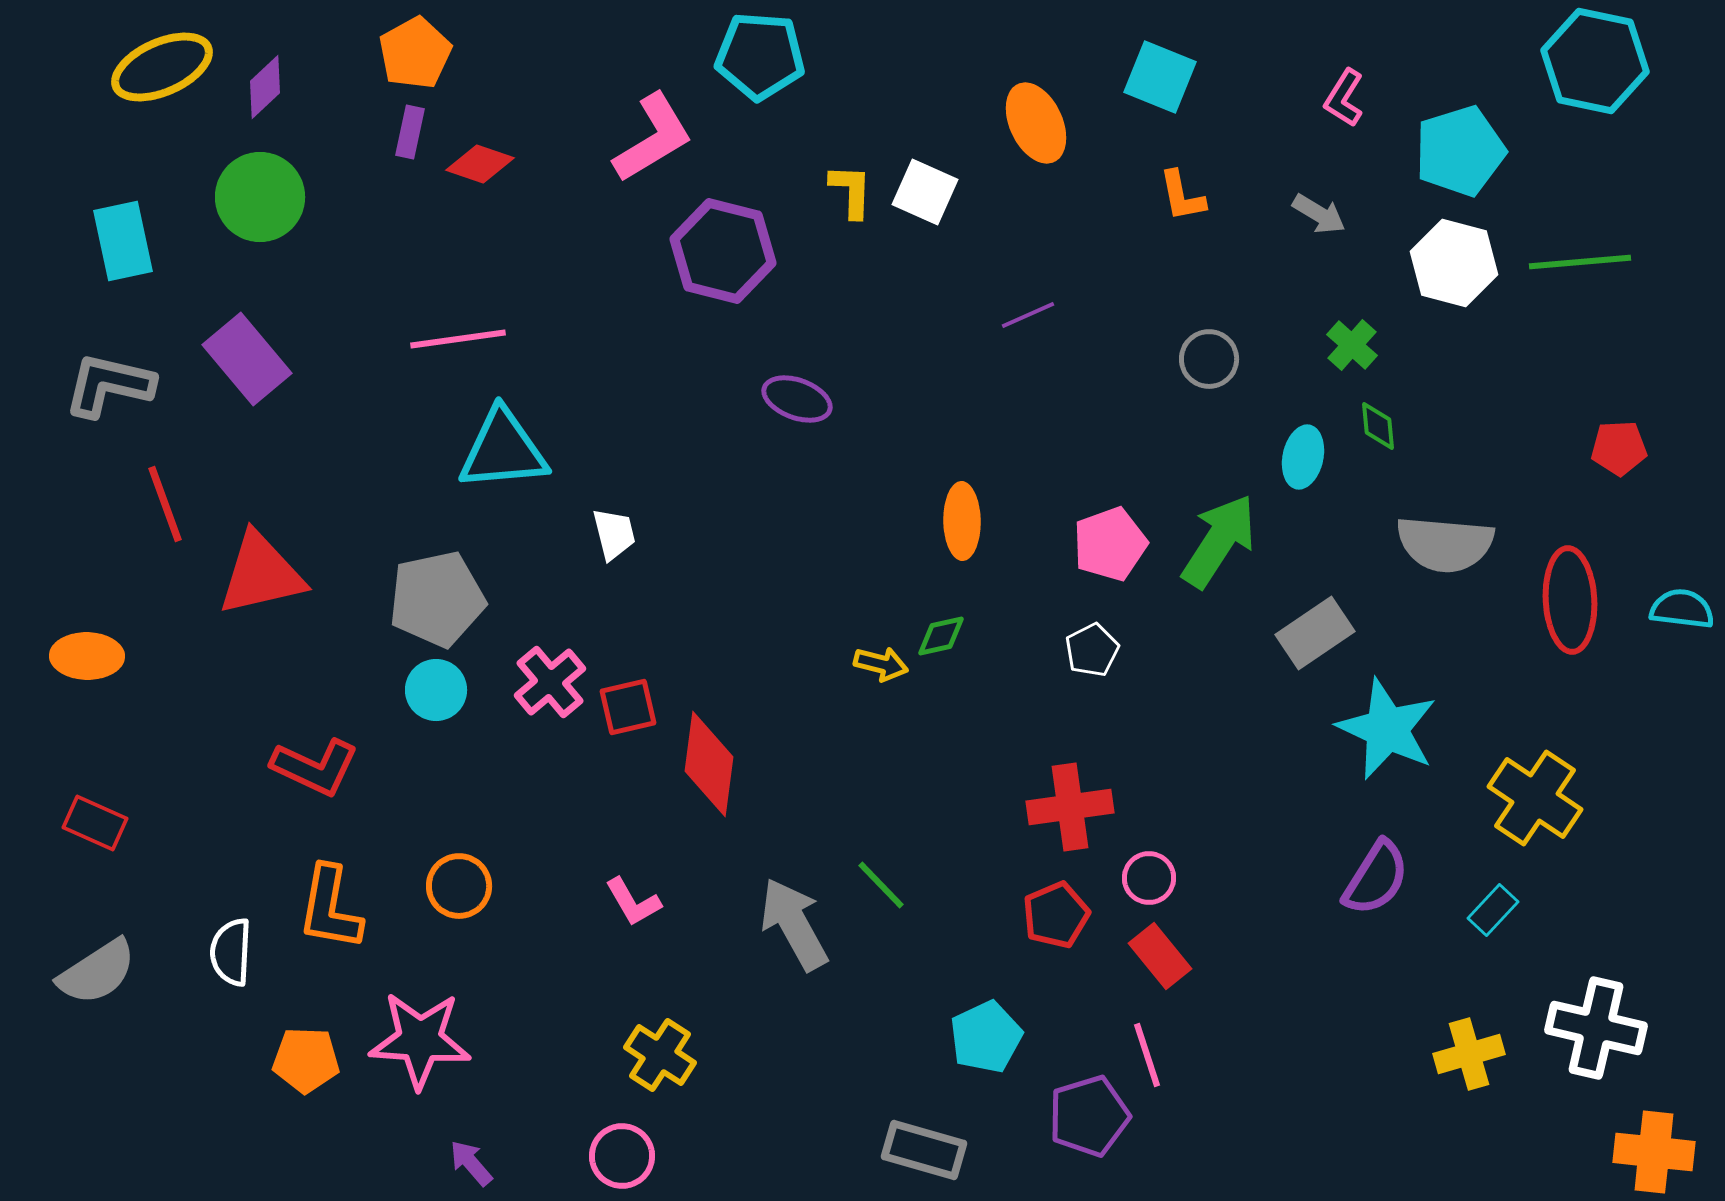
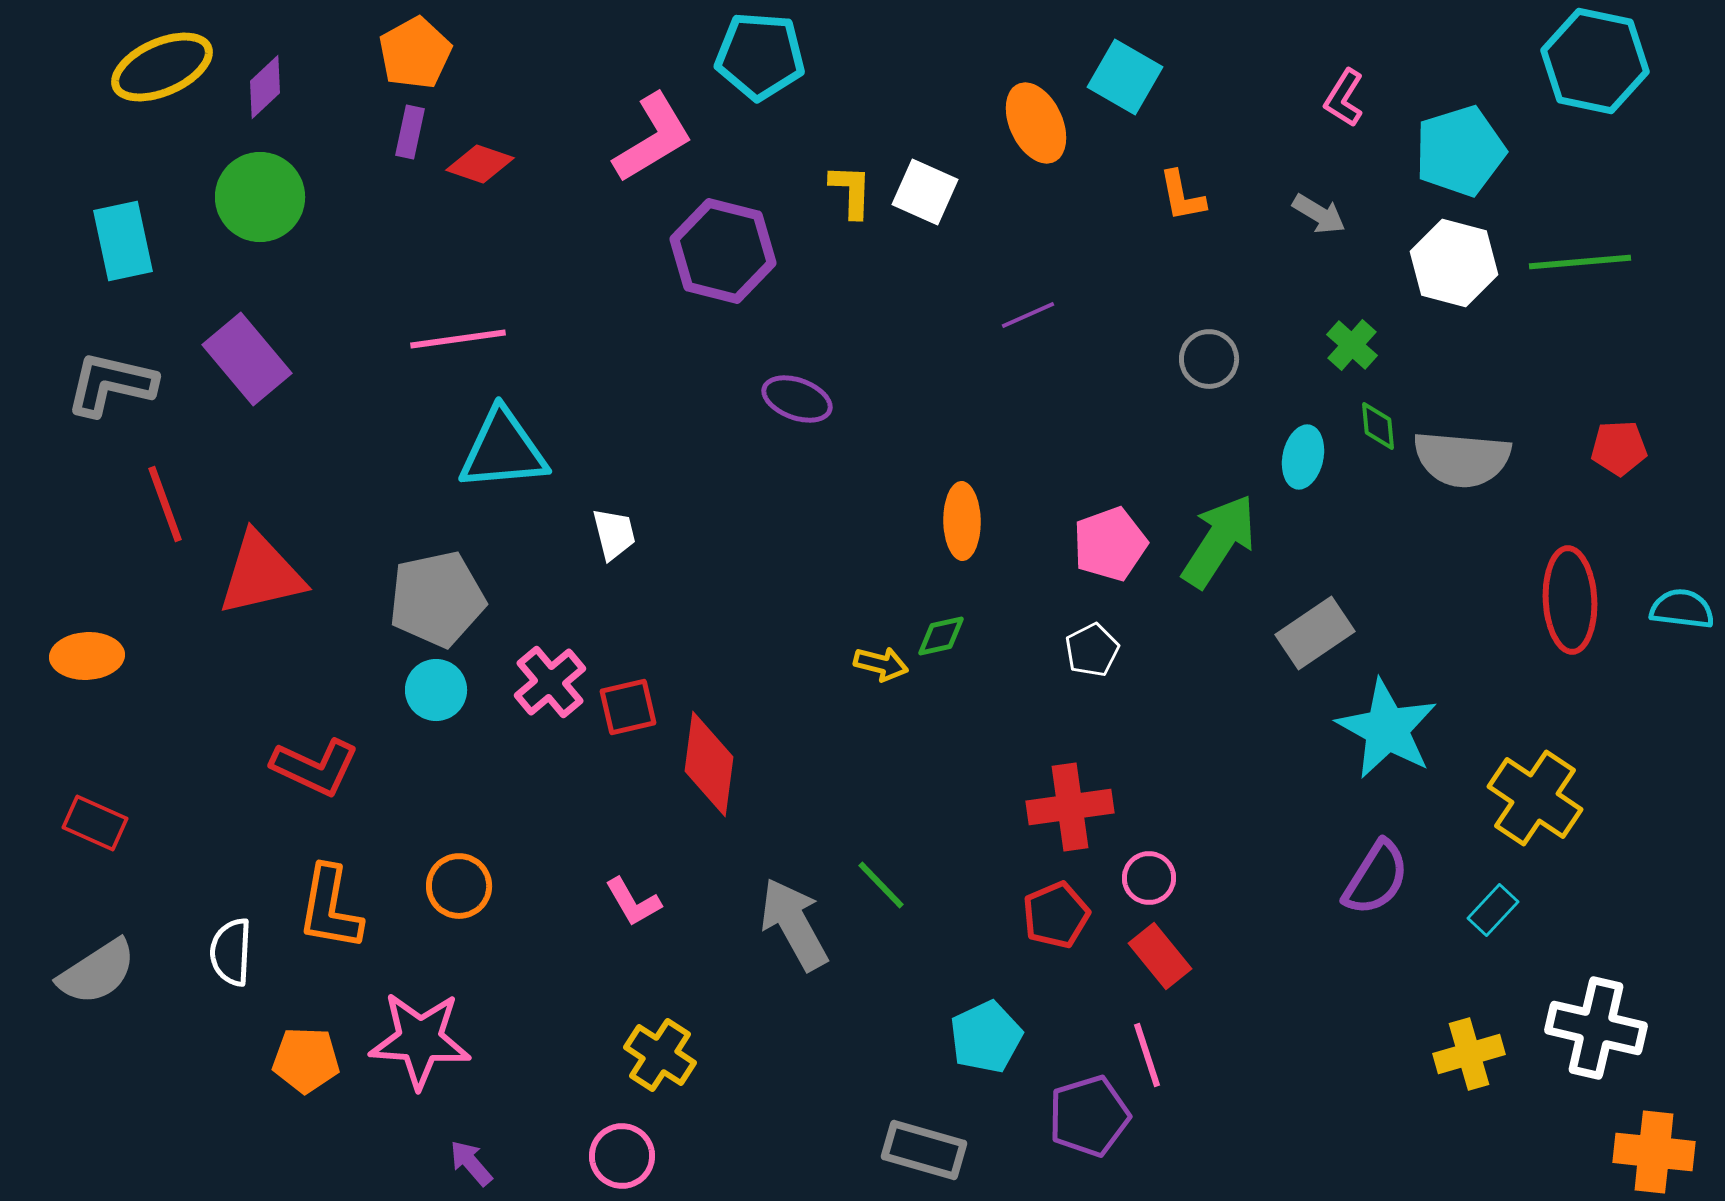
cyan square at (1160, 77): moved 35 px left; rotated 8 degrees clockwise
gray L-shape at (109, 385): moved 2 px right, 1 px up
gray semicircle at (1445, 544): moved 17 px right, 85 px up
orange ellipse at (87, 656): rotated 4 degrees counterclockwise
cyan star at (1387, 729): rotated 4 degrees clockwise
